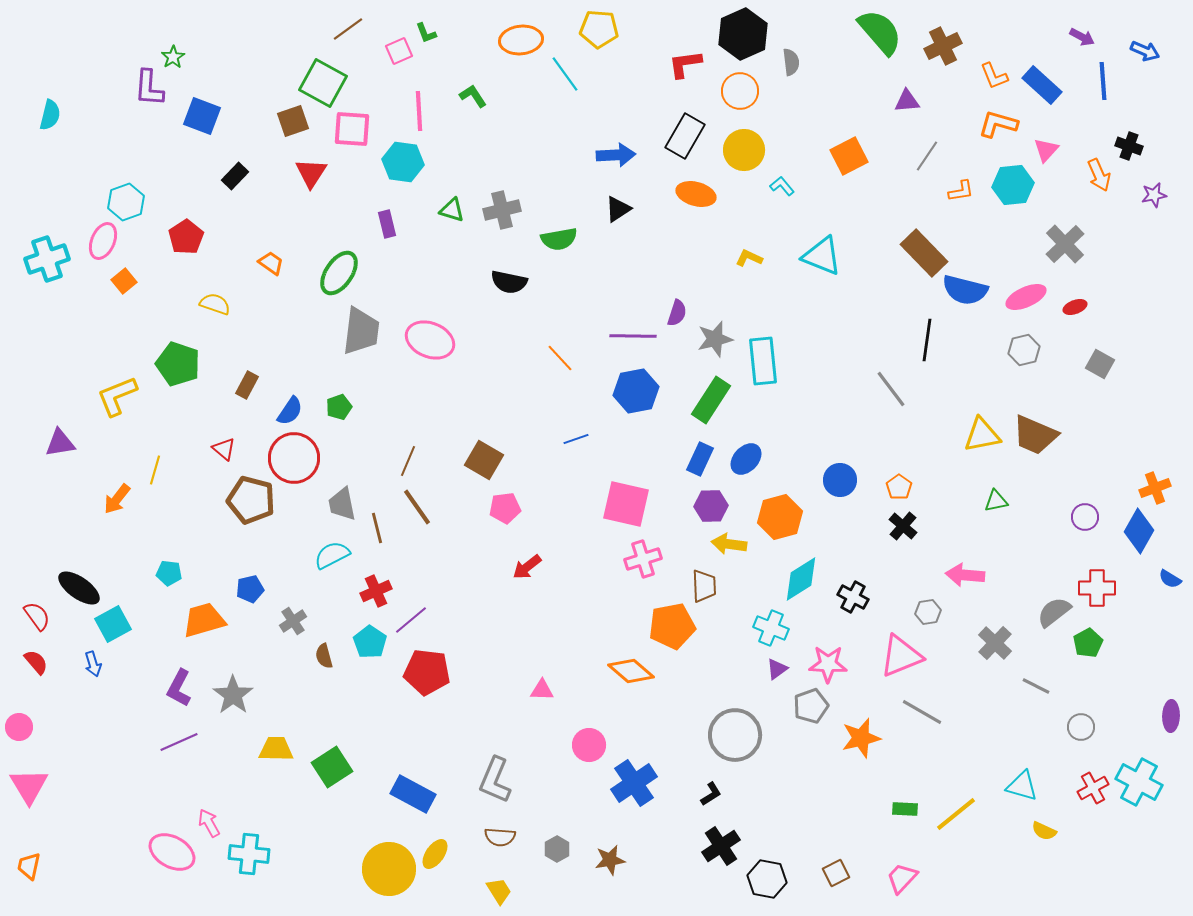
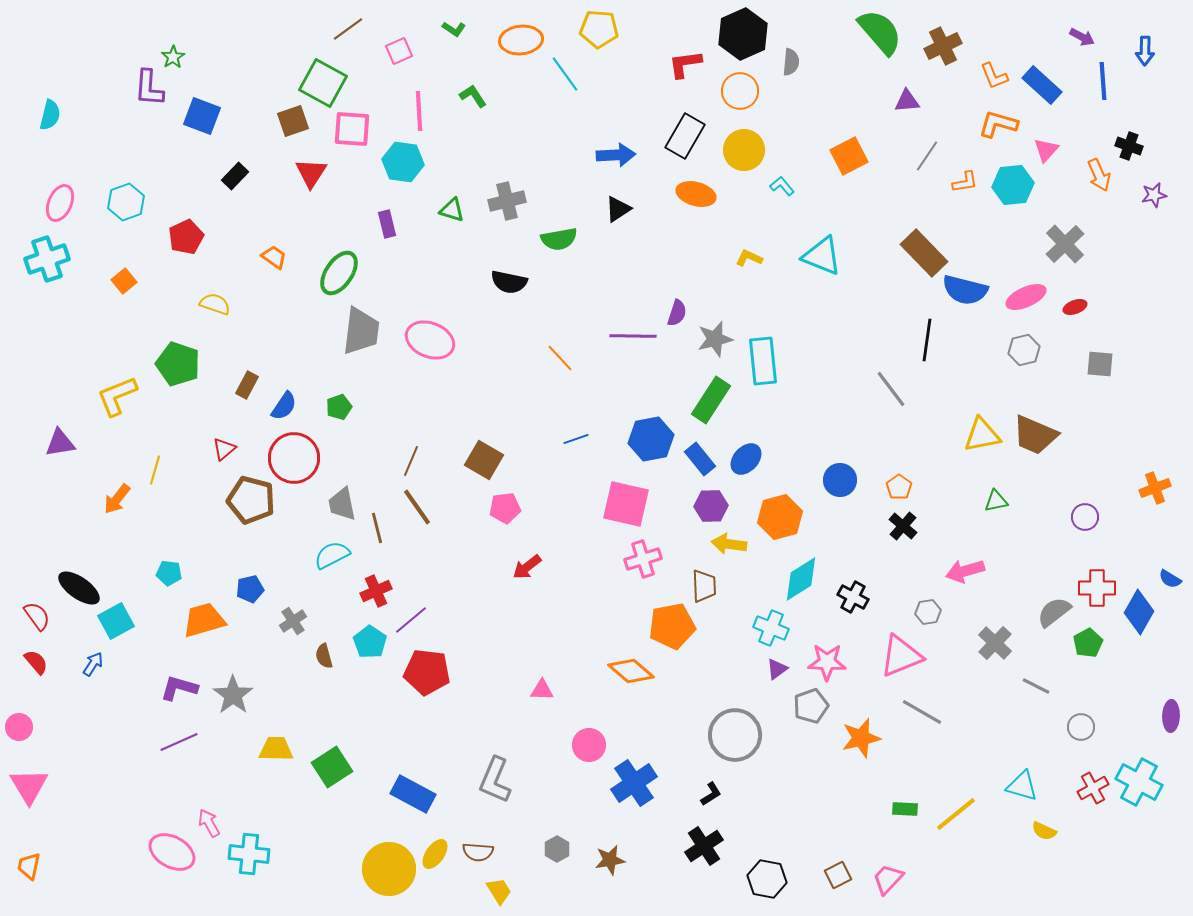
green L-shape at (426, 33): moved 28 px right, 4 px up; rotated 35 degrees counterclockwise
blue arrow at (1145, 51): rotated 68 degrees clockwise
gray semicircle at (791, 62): rotated 12 degrees clockwise
orange L-shape at (961, 191): moved 4 px right, 9 px up
gray cross at (502, 210): moved 5 px right, 9 px up
red pentagon at (186, 237): rotated 8 degrees clockwise
pink ellipse at (103, 241): moved 43 px left, 38 px up
orange trapezoid at (271, 263): moved 3 px right, 6 px up
gray square at (1100, 364): rotated 24 degrees counterclockwise
blue hexagon at (636, 391): moved 15 px right, 48 px down
blue semicircle at (290, 411): moved 6 px left, 5 px up
red triangle at (224, 449): rotated 40 degrees clockwise
blue rectangle at (700, 459): rotated 64 degrees counterclockwise
brown line at (408, 461): moved 3 px right
blue diamond at (1139, 531): moved 81 px down
pink arrow at (965, 575): moved 4 px up; rotated 21 degrees counterclockwise
cyan square at (113, 624): moved 3 px right, 3 px up
blue arrow at (93, 664): rotated 130 degrees counterclockwise
pink star at (828, 664): moved 1 px left, 2 px up
purple L-shape at (179, 688): rotated 78 degrees clockwise
brown semicircle at (500, 837): moved 22 px left, 15 px down
black cross at (721, 846): moved 17 px left
brown square at (836, 873): moved 2 px right, 2 px down
pink trapezoid at (902, 878): moved 14 px left, 1 px down
